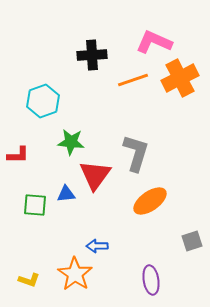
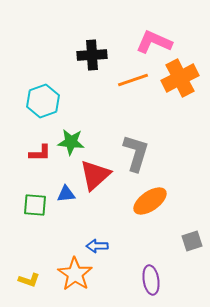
red L-shape: moved 22 px right, 2 px up
red triangle: rotated 12 degrees clockwise
